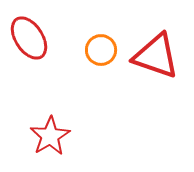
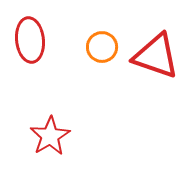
red ellipse: moved 1 px right, 2 px down; rotated 27 degrees clockwise
orange circle: moved 1 px right, 3 px up
